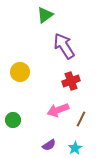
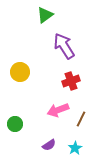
green circle: moved 2 px right, 4 px down
